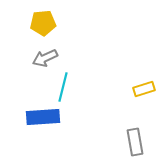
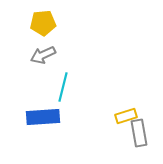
gray arrow: moved 2 px left, 3 px up
yellow rectangle: moved 18 px left, 27 px down
gray rectangle: moved 4 px right, 9 px up
